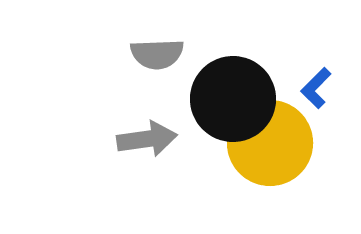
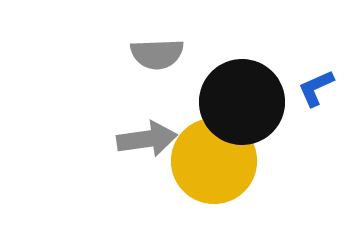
blue L-shape: rotated 21 degrees clockwise
black circle: moved 9 px right, 3 px down
yellow circle: moved 56 px left, 18 px down
